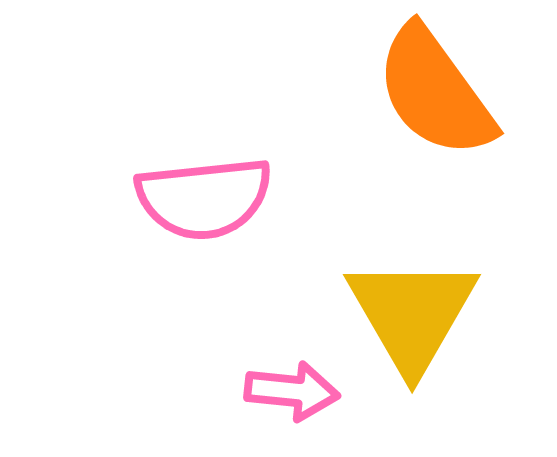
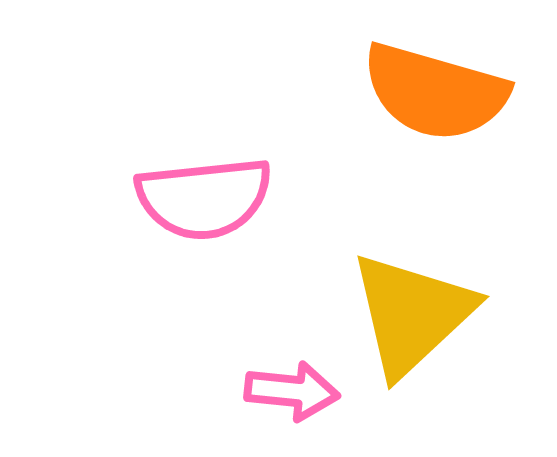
orange semicircle: rotated 38 degrees counterclockwise
yellow triangle: rotated 17 degrees clockwise
